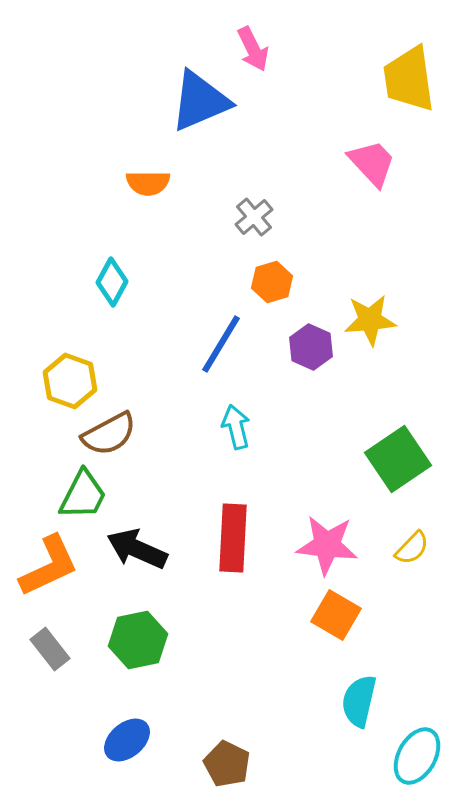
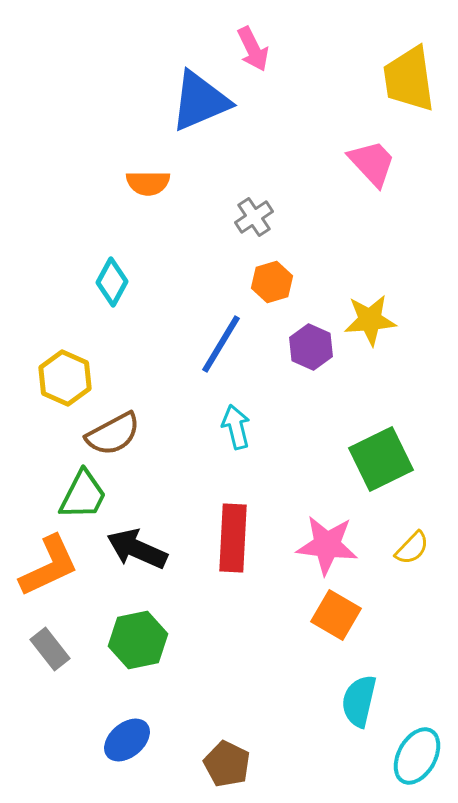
gray cross: rotated 6 degrees clockwise
yellow hexagon: moved 5 px left, 3 px up; rotated 4 degrees clockwise
brown semicircle: moved 4 px right
green square: moved 17 px left; rotated 8 degrees clockwise
